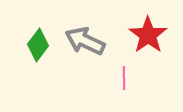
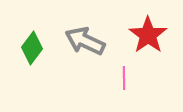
green diamond: moved 6 px left, 3 px down
